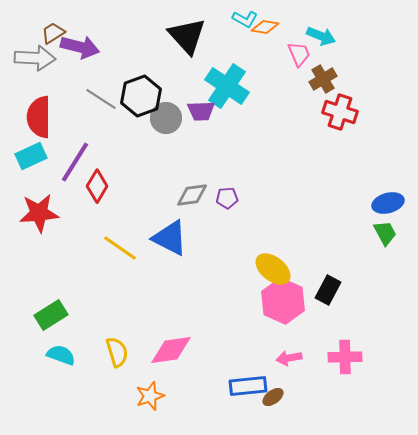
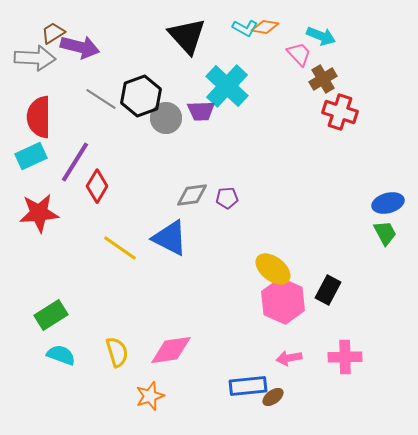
cyan L-shape: moved 9 px down
pink trapezoid: rotated 20 degrees counterclockwise
cyan cross: rotated 9 degrees clockwise
